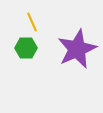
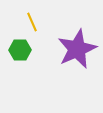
green hexagon: moved 6 px left, 2 px down
